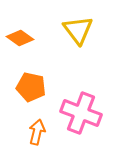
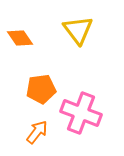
orange diamond: rotated 20 degrees clockwise
orange pentagon: moved 10 px right, 2 px down; rotated 20 degrees counterclockwise
orange arrow: rotated 25 degrees clockwise
